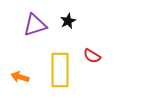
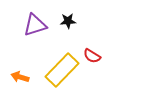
black star: rotated 21 degrees clockwise
yellow rectangle: moved 2 px right; rotated 44 degrees clockwise
